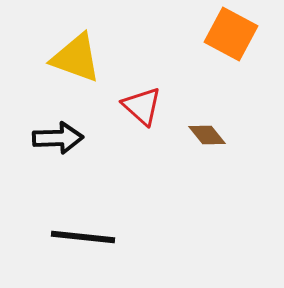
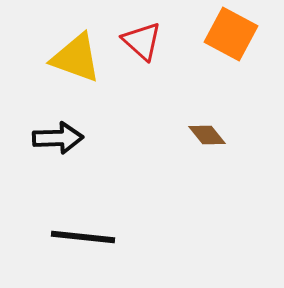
red triangle: moved 65 px up
